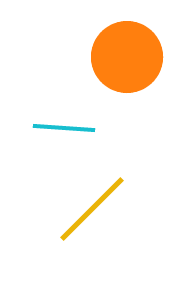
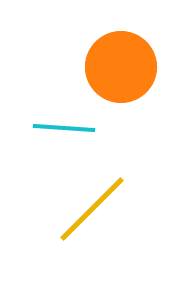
orange circle: moved 6 px left, 10 px down
